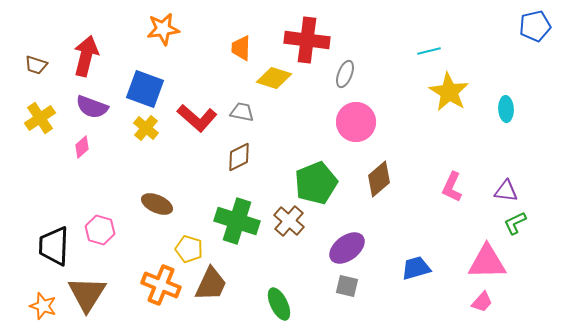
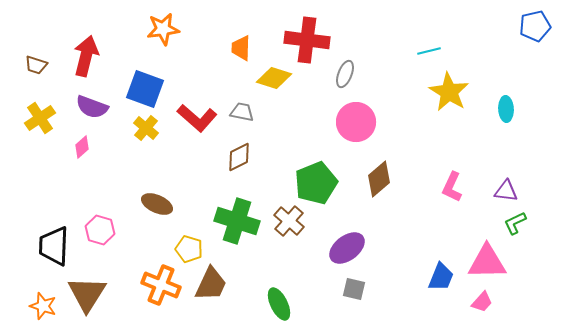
blue trapezoid at (416, 268): moved 25 px right, 9 px down; rotated 128 degrees clockwise
gray square at (347, 286): moved 7 px right, 3 px down
